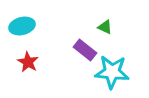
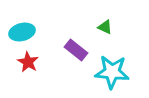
cyan ellipse: moved 6 px down
purple rectangle: moved 9 px left
